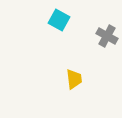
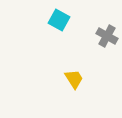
yellow trapezoid: rotated 25 degrees counterclockwise
